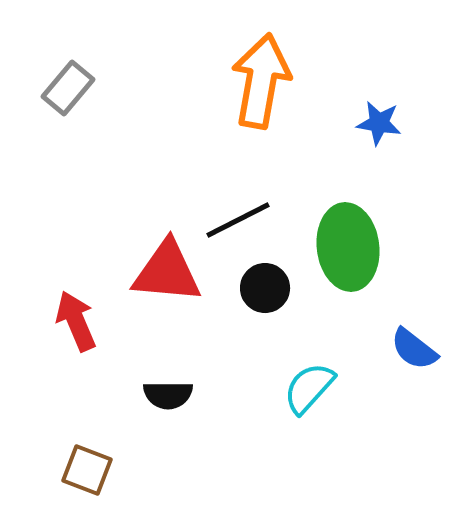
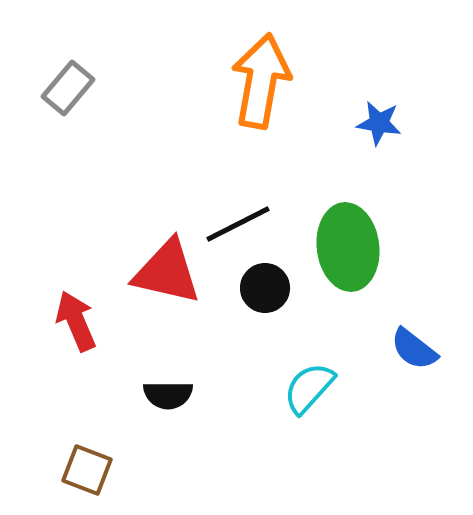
black line: moved 4 px down
red triangle: rotated 8 degrees clockwise
